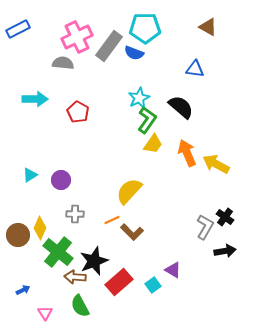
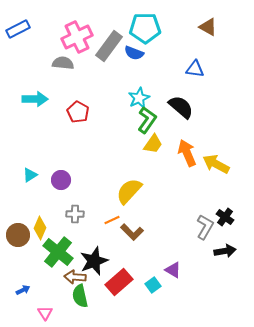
green semicircle: moved 10 px up; rotated 15 degrees clockwise
